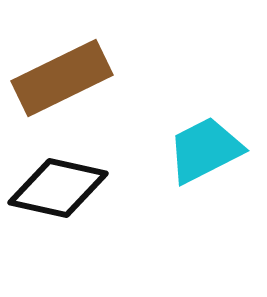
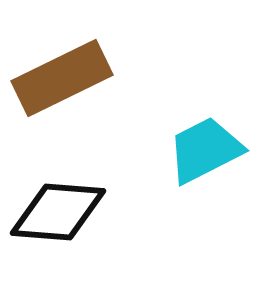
black diamond: moved 24 px down; rotated 8 degrees counterclockwise
